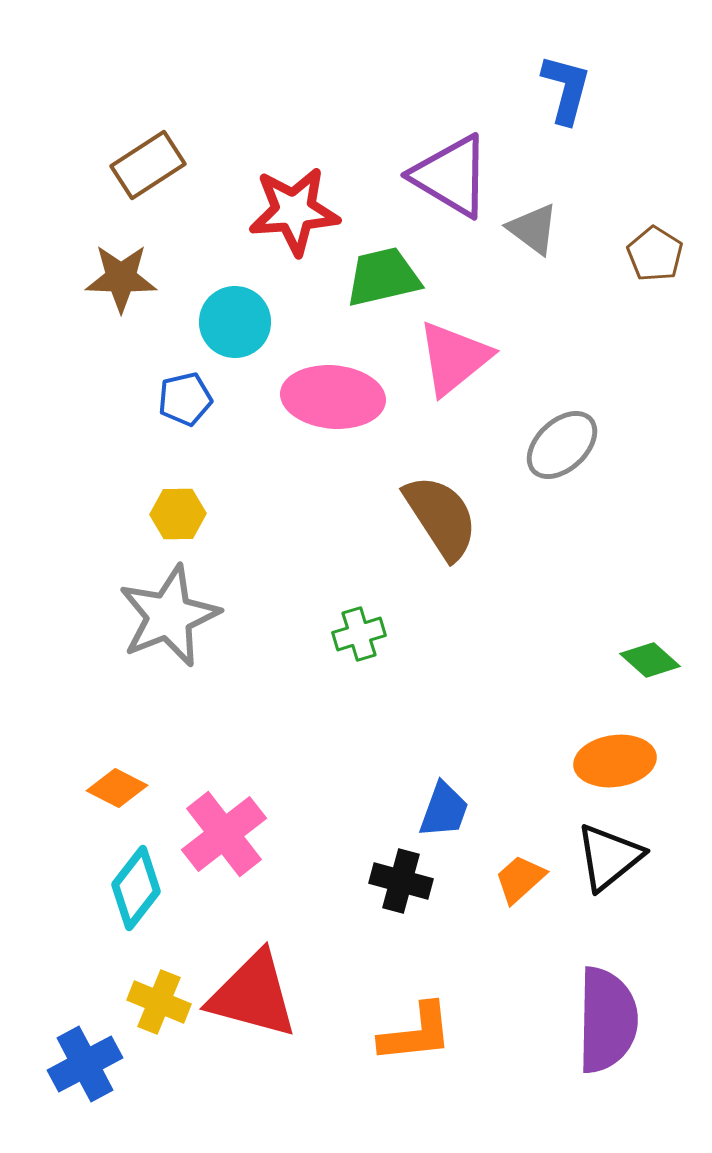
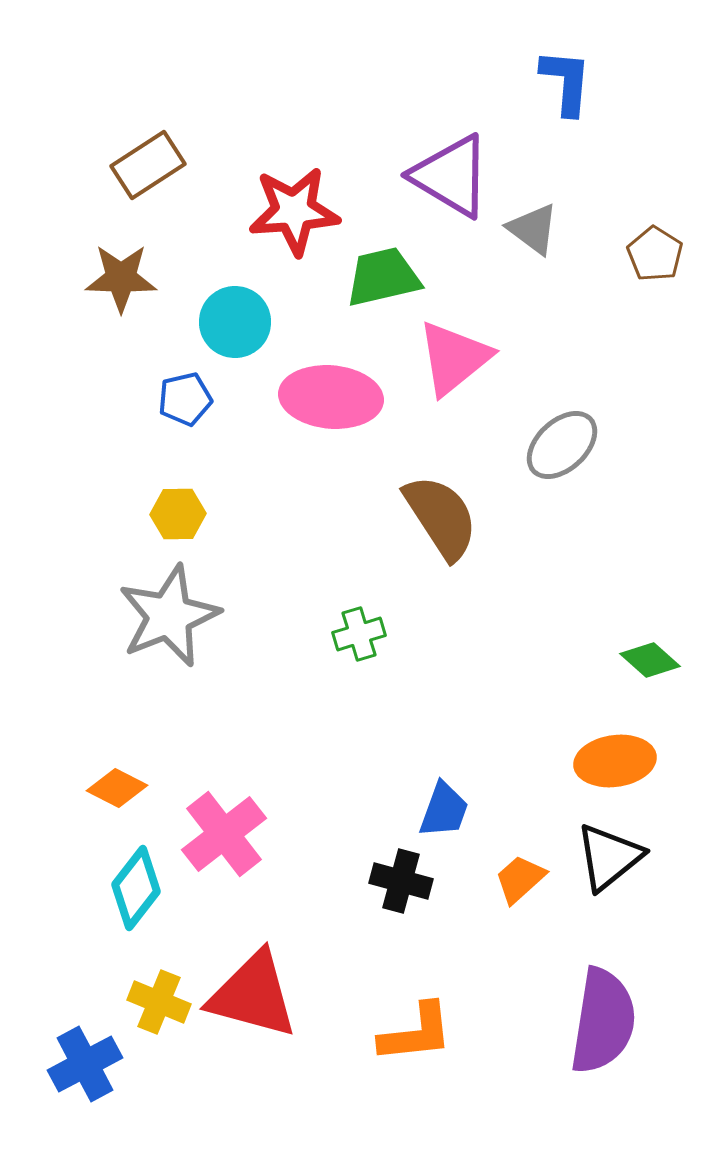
blue L-shape: moved 7 px up; rotated 10 degrees counterclockwise
pink ellipse: moved 2 px left
purple semicircle: moved 4 px left, 1 px down; rotated 8 degrees clockwise
